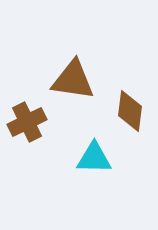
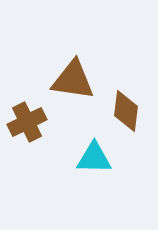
brown diamond: moved 4 px left
